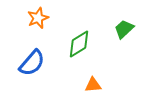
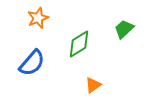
orange triangle: rotated 30 degrees counterclockwise
